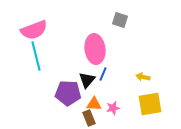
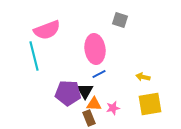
pink semicircle: moved 13 px right
cyan line: moved 2 px left
blue line: moved 4 px left; rotated 40 degrees clockwise
black triangle: moved 2 px left, 11 px down; rotated 12 degrees counterclockwise
